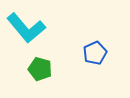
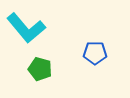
blue pentagon: rotated 25 degrees clockwise
